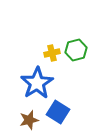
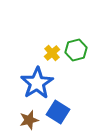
yellow cross: rotated 28 degrees counterclockwise
